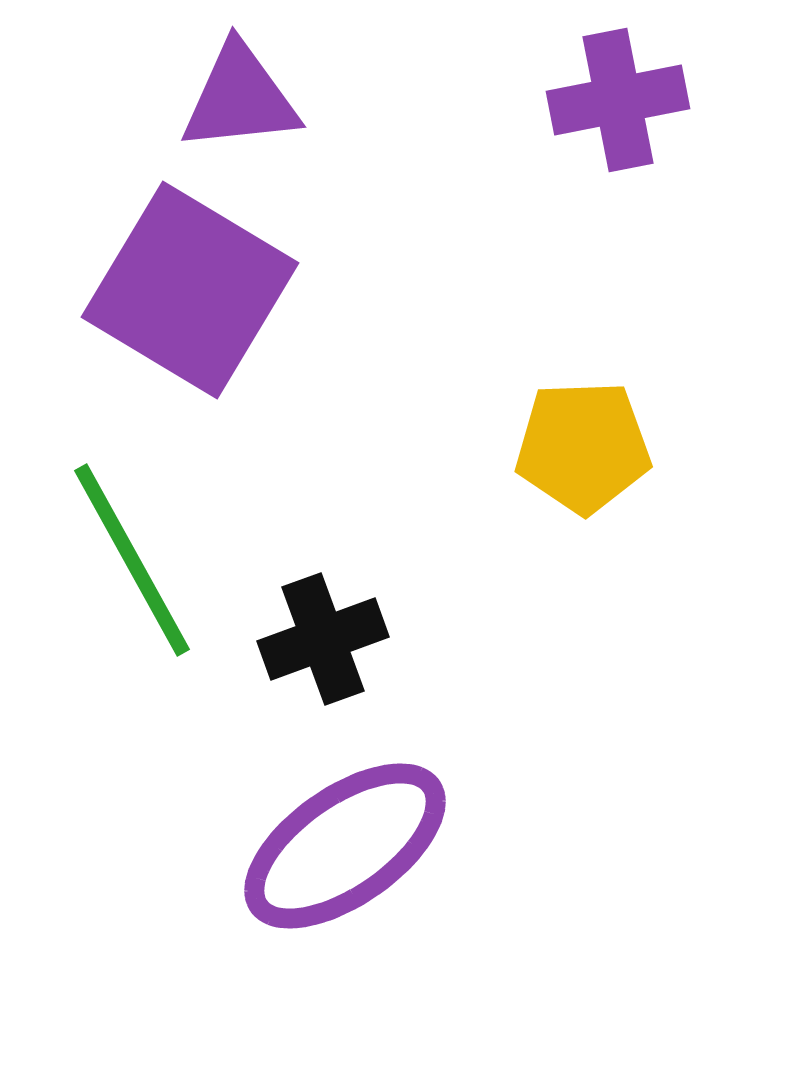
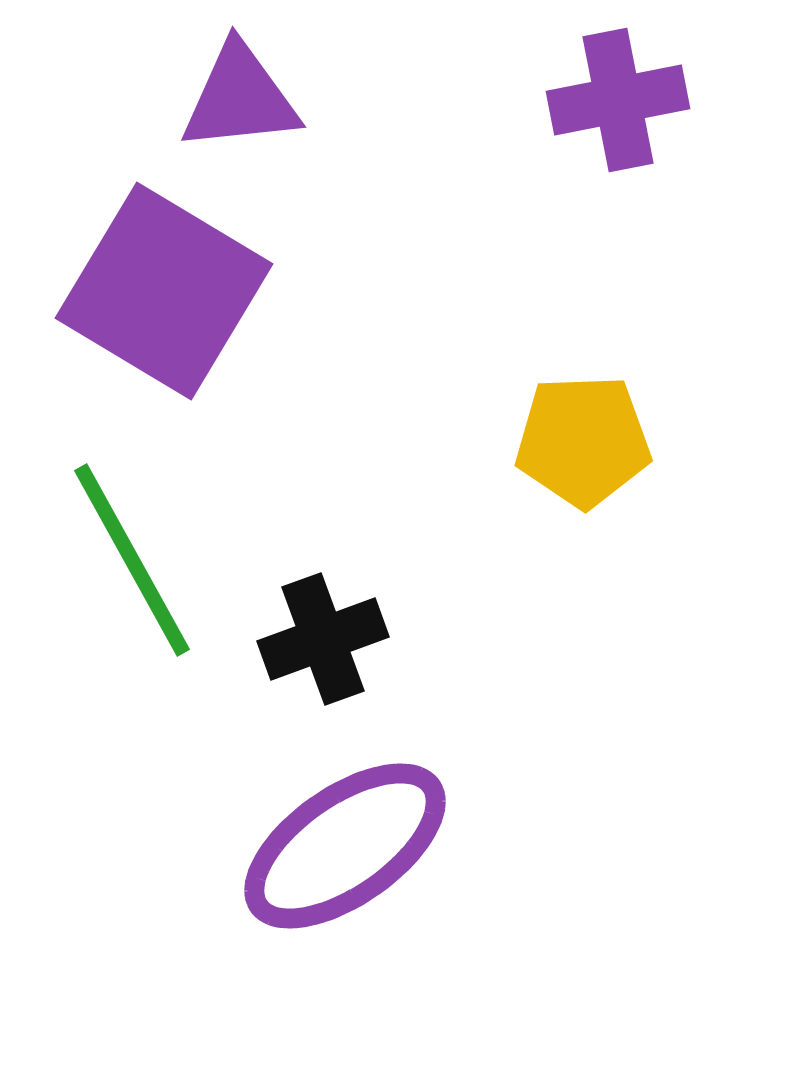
purple square: moved 26 px left, 1 px down
yellow pentagon: moved 6 px up
